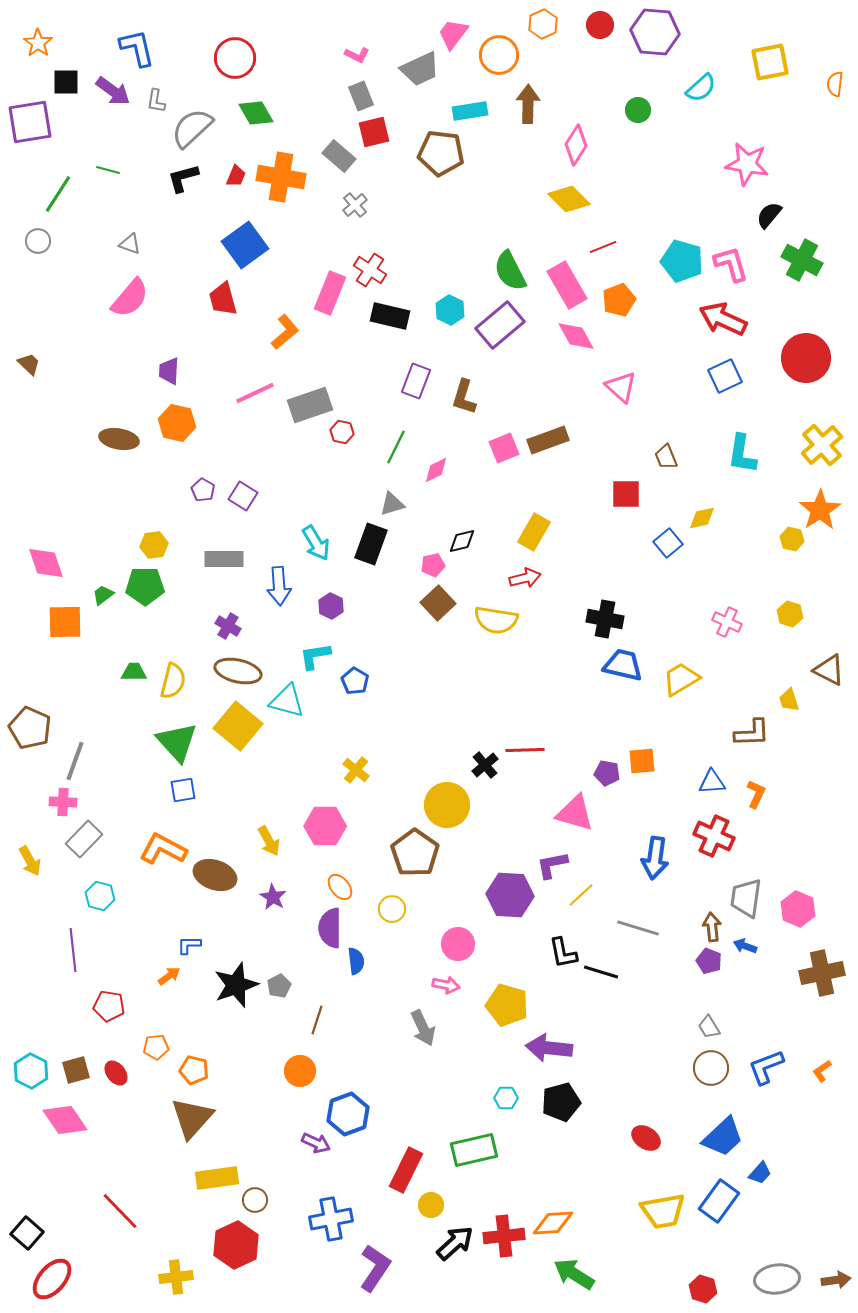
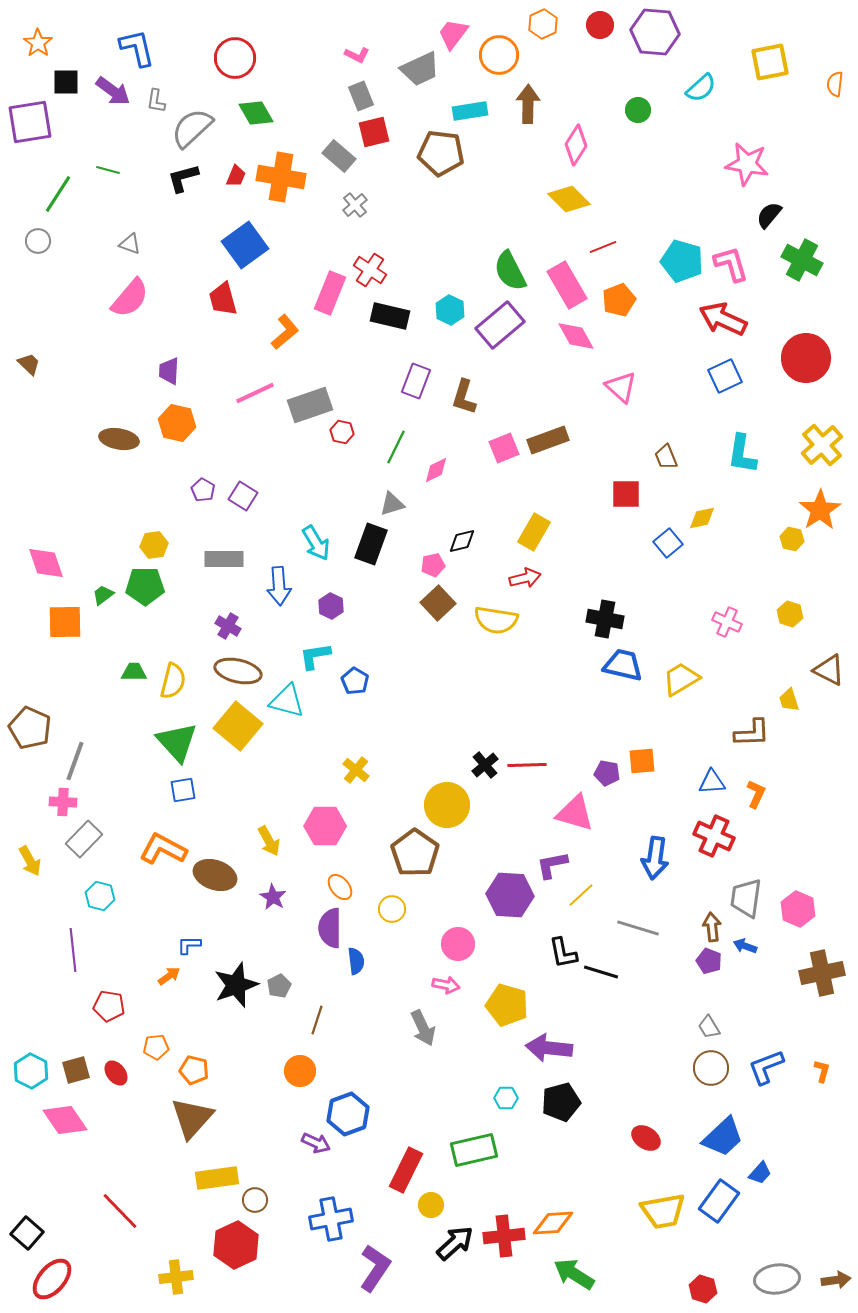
red line at (525, 750): moved 2 px right, 15 px down
orange L-shape at (822, 1071): rotated 140 degrees clockwise
